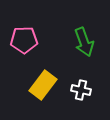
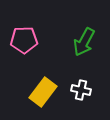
green arrow: rotated 48 degrees clockwise
yellow rectangle: moved 7 px down
